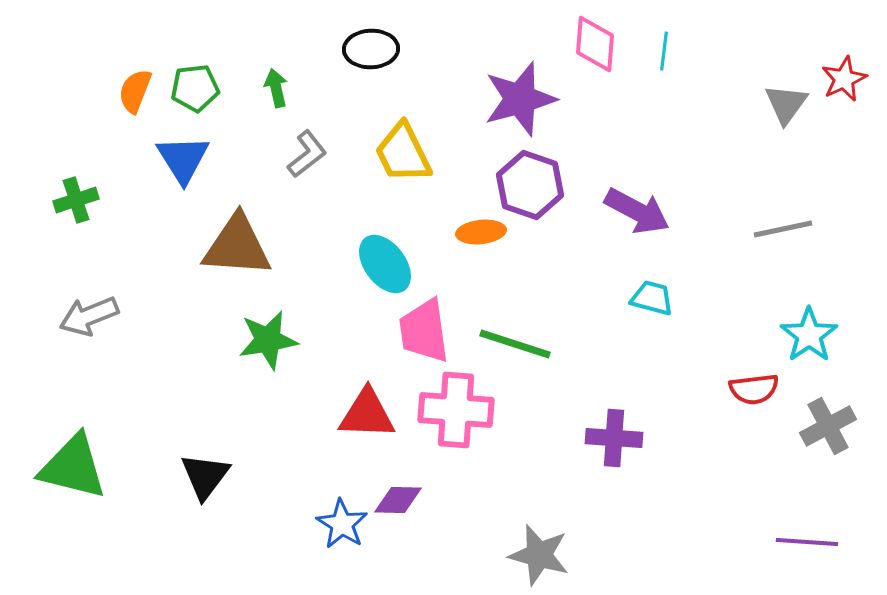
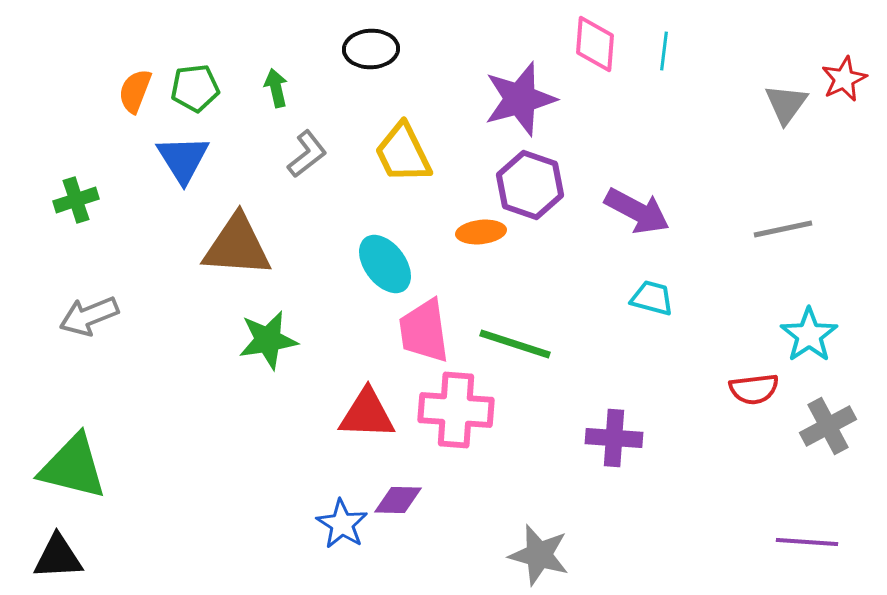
black triangle: moved 147 px left, 81 px down; rotated 50 degrees clockwise
